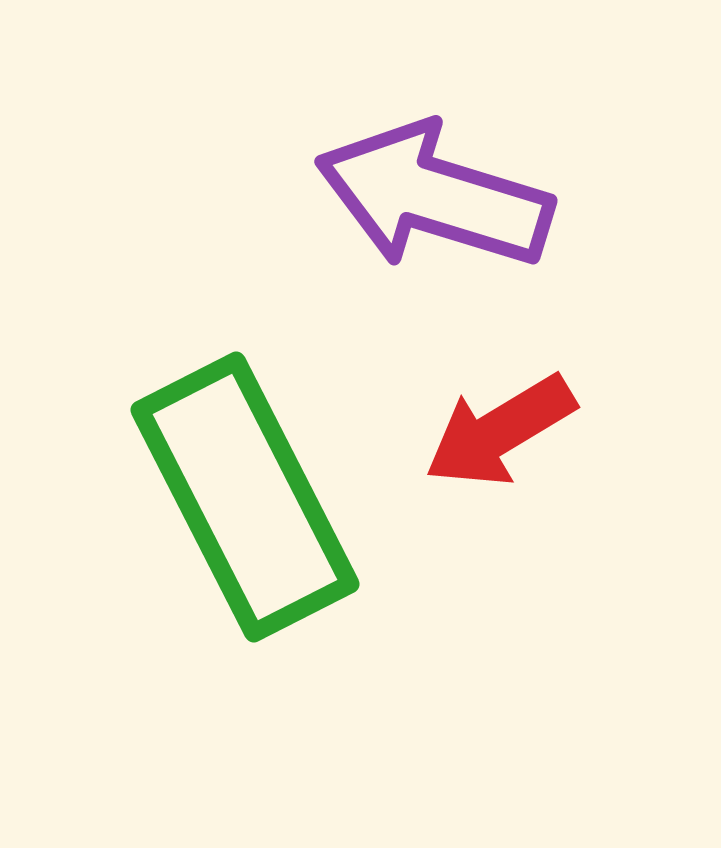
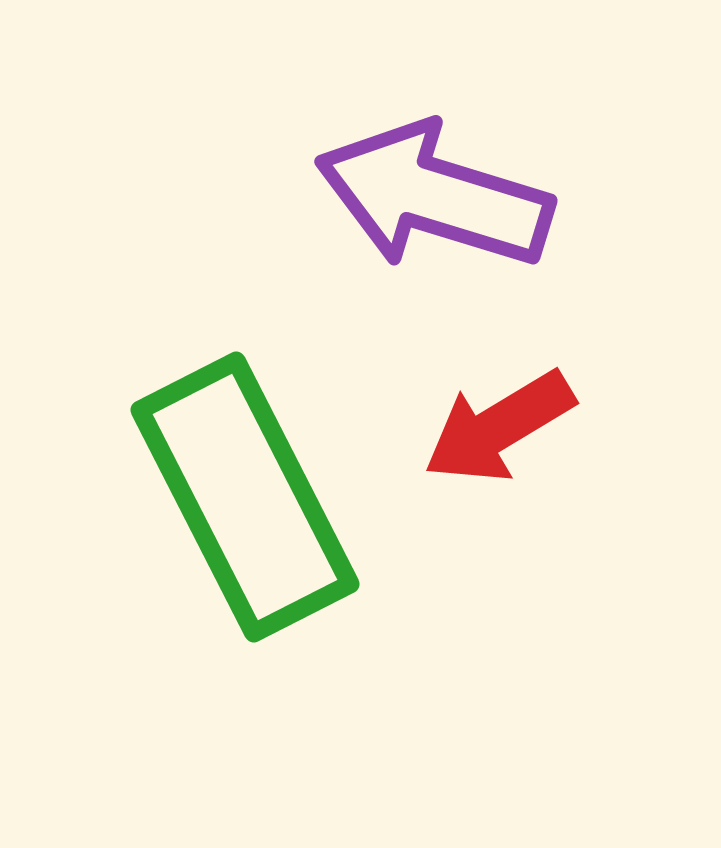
red arrow: moved 1 px left, 4 px up
